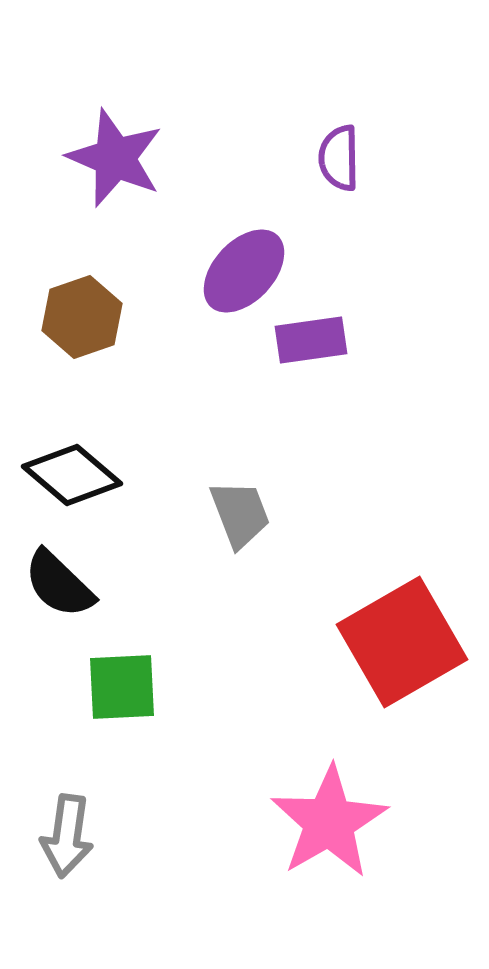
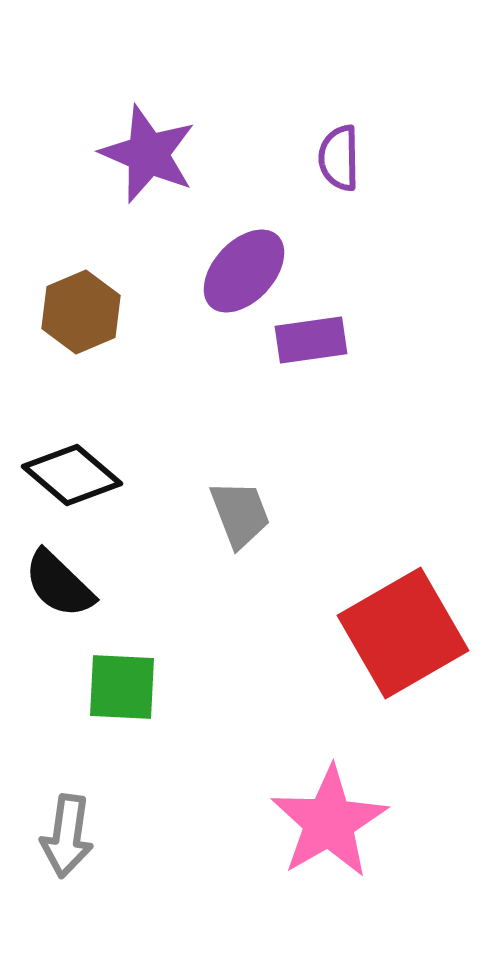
purple star: moved 33 px right, 4 px up
brown hexagon: moved 1 px left, 5 px up; rotated 4 degrees counterclockwise
red square: moved 1 px right, 9 px up
green square: rotated 6 degrees clockwise
